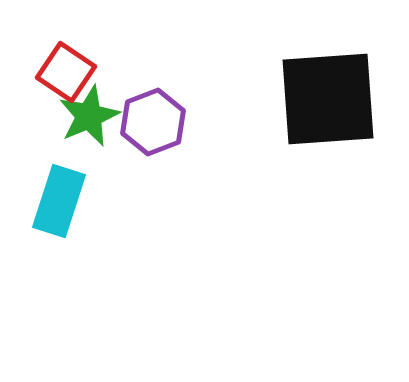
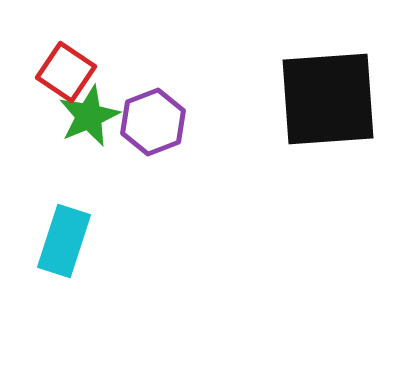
cyan rectangle: moved 5 px right, 40 px down
